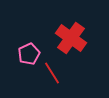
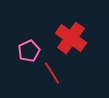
pink pentagon: moved 3 px up
